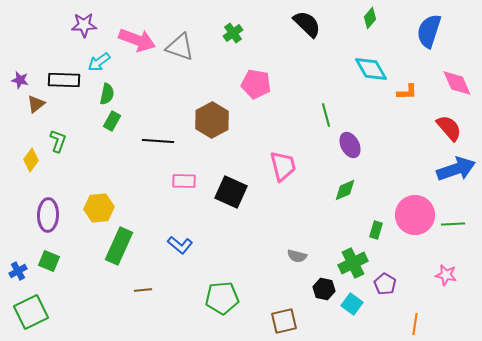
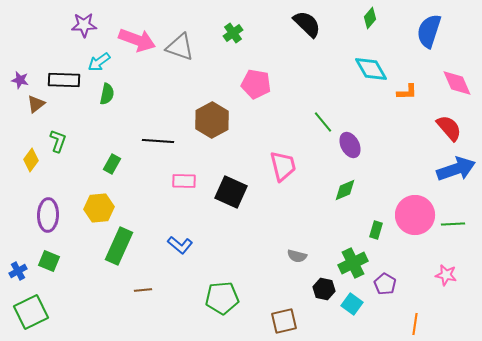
green line at (326, 115): moved 3 px left, 7 px down; rotated 25 degrees counterclockwise
green rectangle at (112, 121): moved 43 px down
